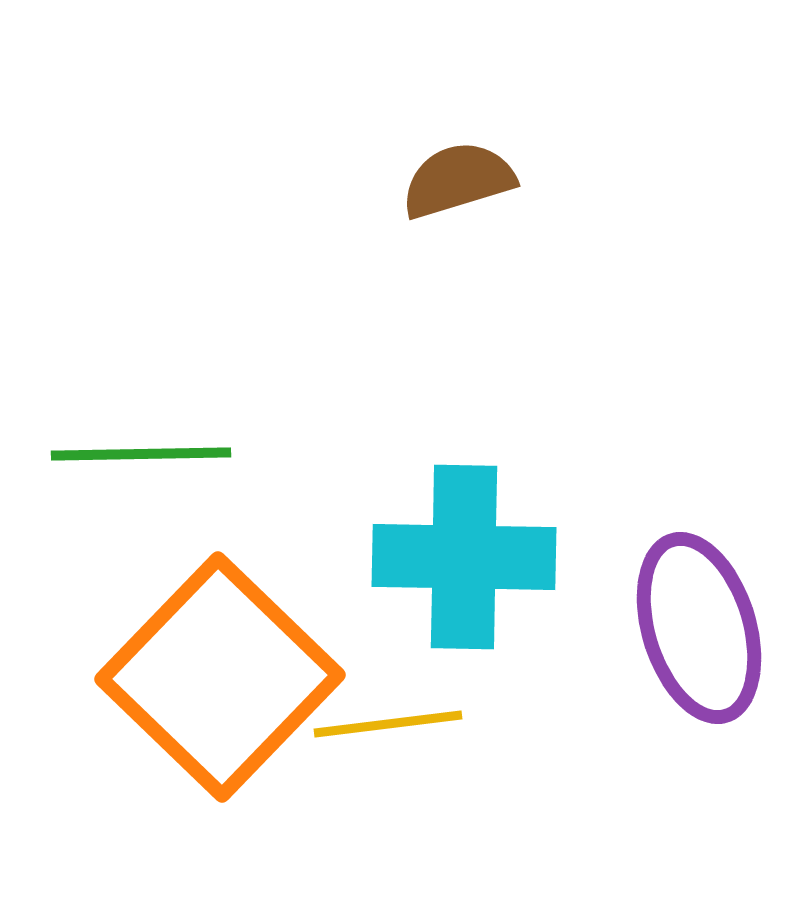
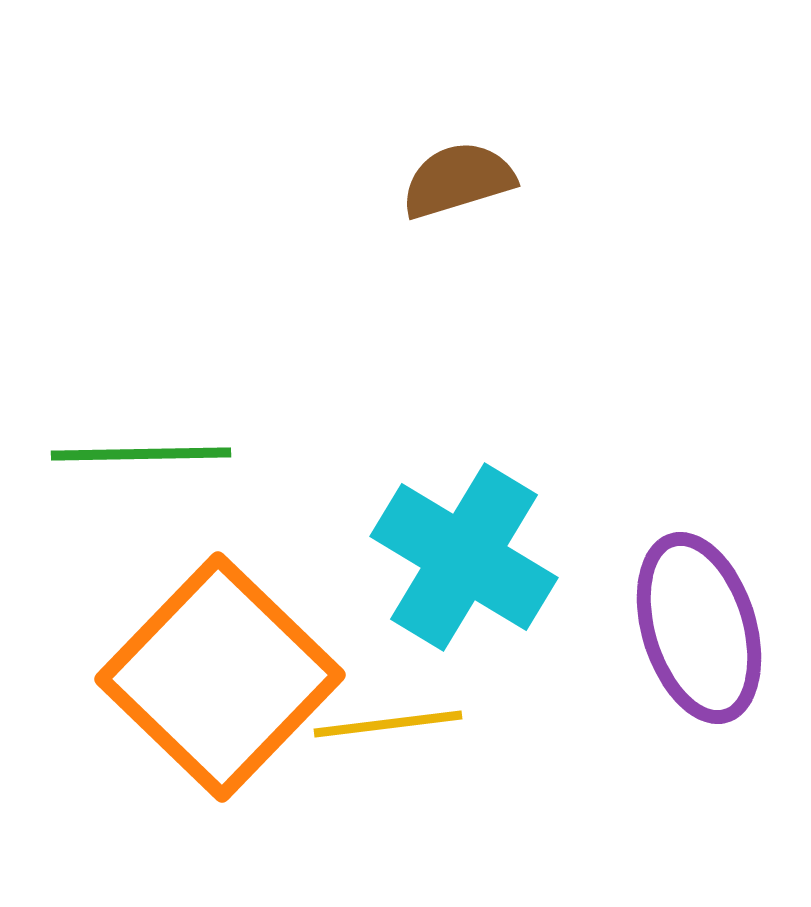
cyan cross: rotated 30 degrees clockwise
